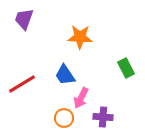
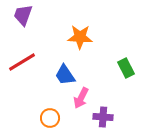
purple trapezoid: moved 1 px left, 4 px up
red line: moved 22 px up
orange circle: moved 14 px left
